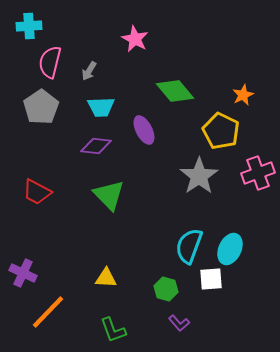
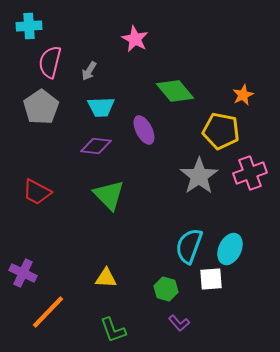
yellow pentagon: rotated 15 degrees counterclockwise
pink cross: moved 8 px left
